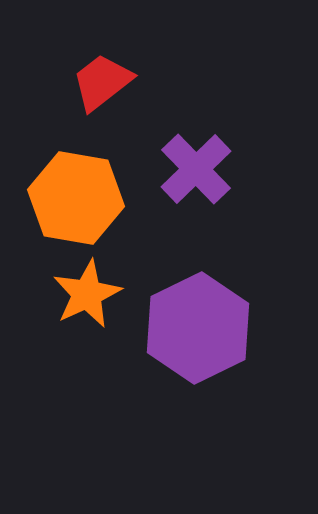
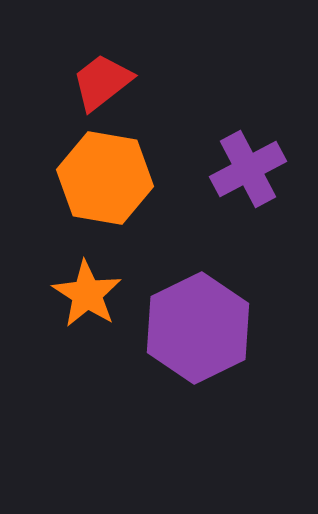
purple cross: moved 52 px right; rotated 16 degrees clockwise
orange hexagon: moved 29 px right, 20 px up
orange star: rotated 14 degrees counterclockwise
